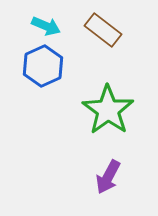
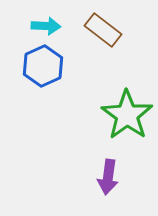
cyan arrow: rotated 20 degrees counterclockwise
green star: moved 19 px right, 5 px down
purple arrow: rotated 20 degrees counterclockwise
